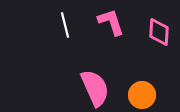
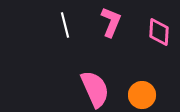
pink L-shape: rotated 40 degrees clockwise
pink semicircle: moved 1 px down
